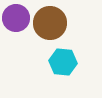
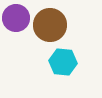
brown circle: moved 2 px down
